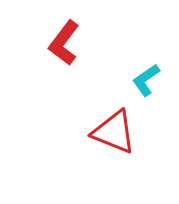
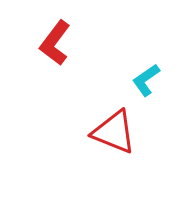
red L-shape: moved 9 px left
